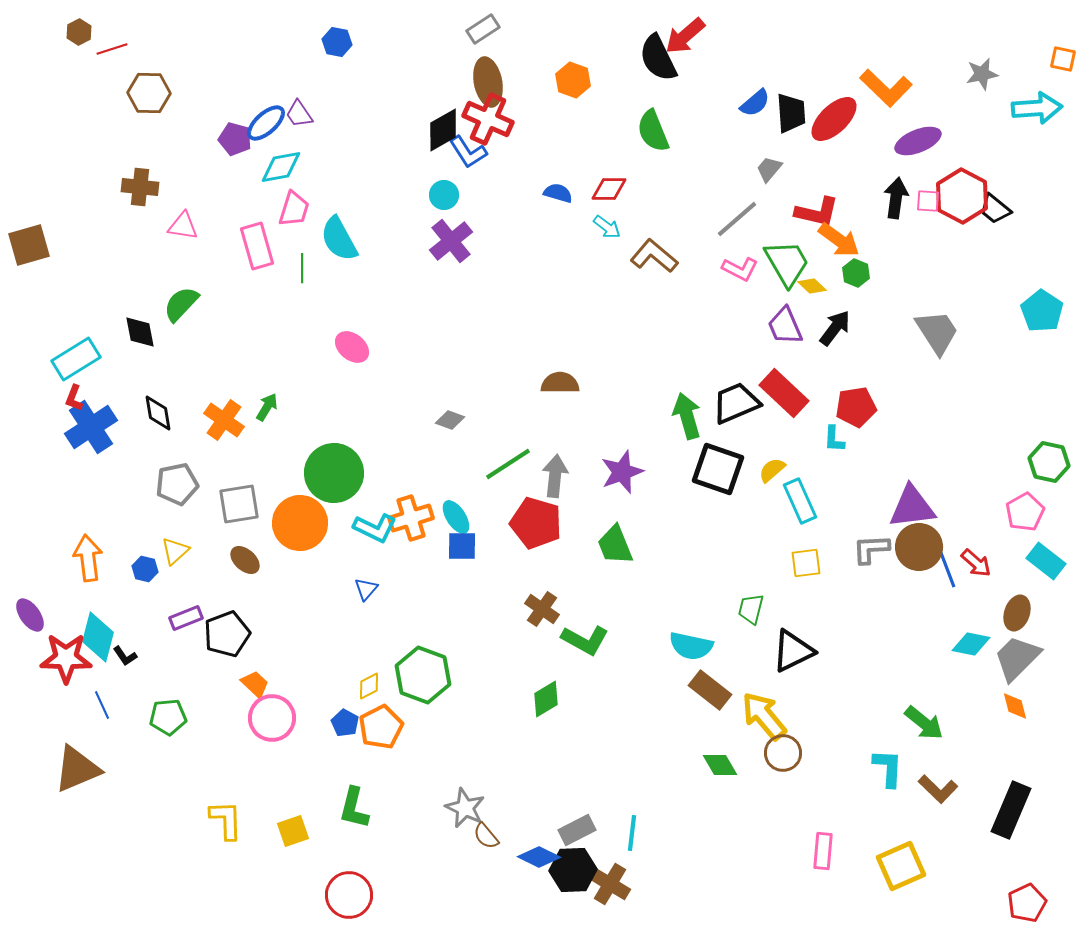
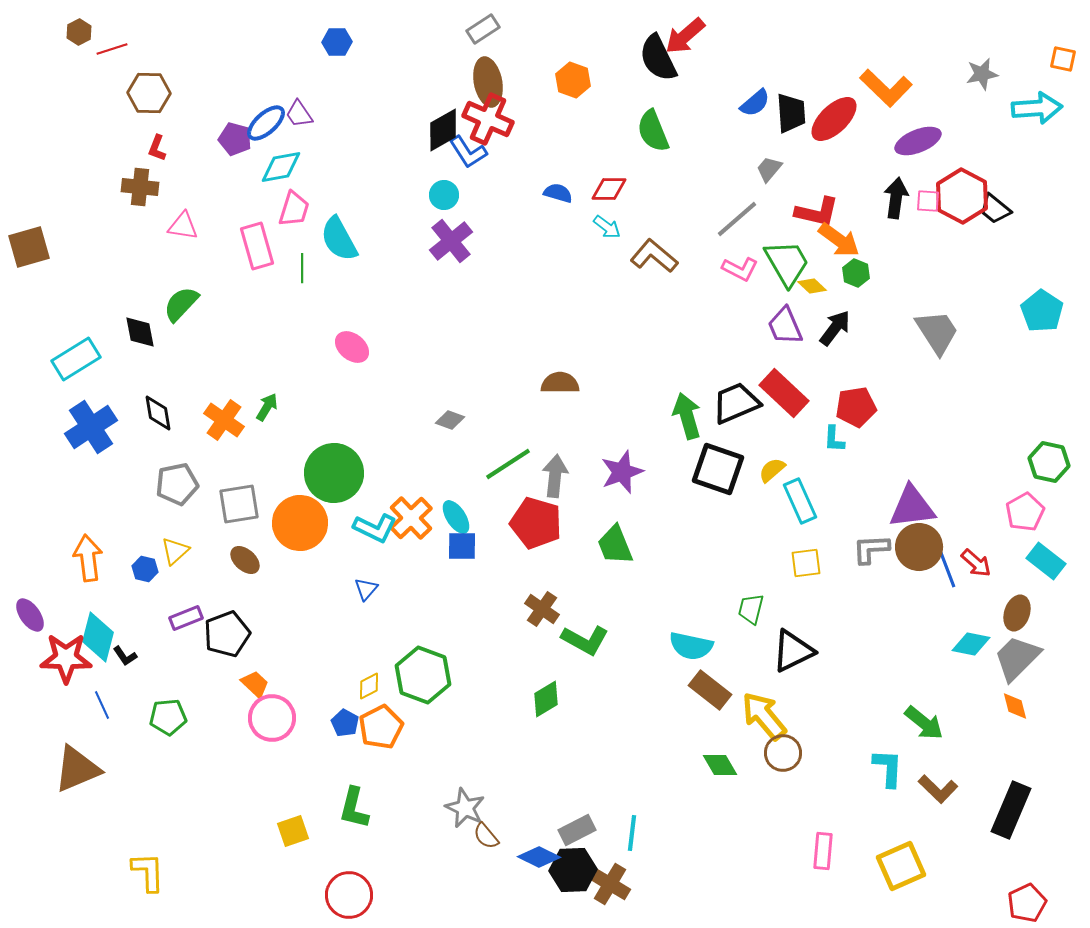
blue hexagon at (337, 42): rotated 12 degrees counterclockwise
brown square at (29, 245): moved 2 px down
red L-shape at (74, 398): moved 83 px right, 250 px up
orange cross at (411, 518): rotated 27 degrees counterclockwise
yellow L-shape at (226, 820): moved 78 px left, 52 px down
